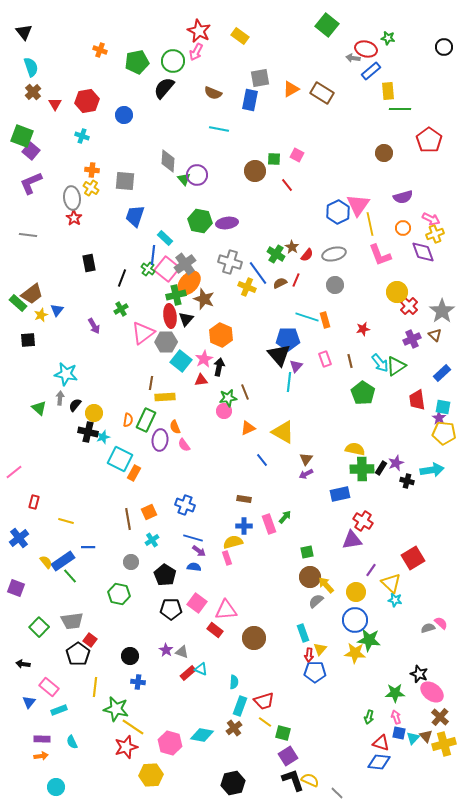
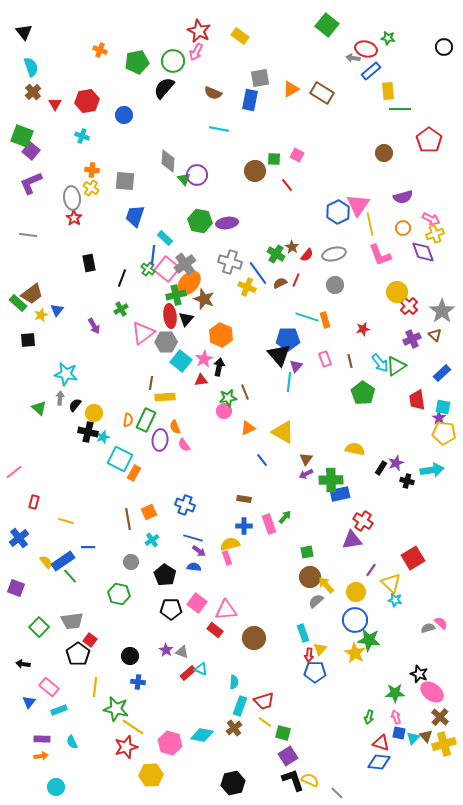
green cross at (362, 469): moved 31 px left, 11 px down
yellow semicircle at (233, 542): moved 3 px left, 2 px down
yellow star at (355, 653): rotated 25 degrees clockwise
